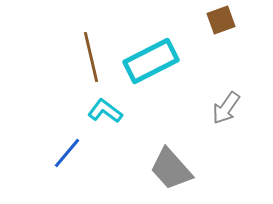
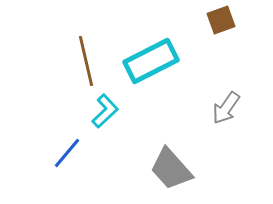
brown line: moved 5 px left, 4 px down
cyan L-shape: rotated 100 degrees clockwise
